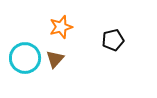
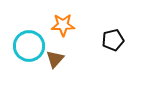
orange star: moved 2 px right, 2 px up; rotated 15 degrees clockwise
cyan circle: moved 4 px right, 12 px up
